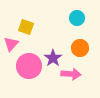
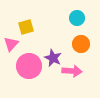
yellow square: rotated 35 degrees counterclockwise
orange circle: moved 1 px right, 4 px up
purple star: rotated 12 degrees counterclockwise
pink arrow: moved 1 px right, 3 px up
